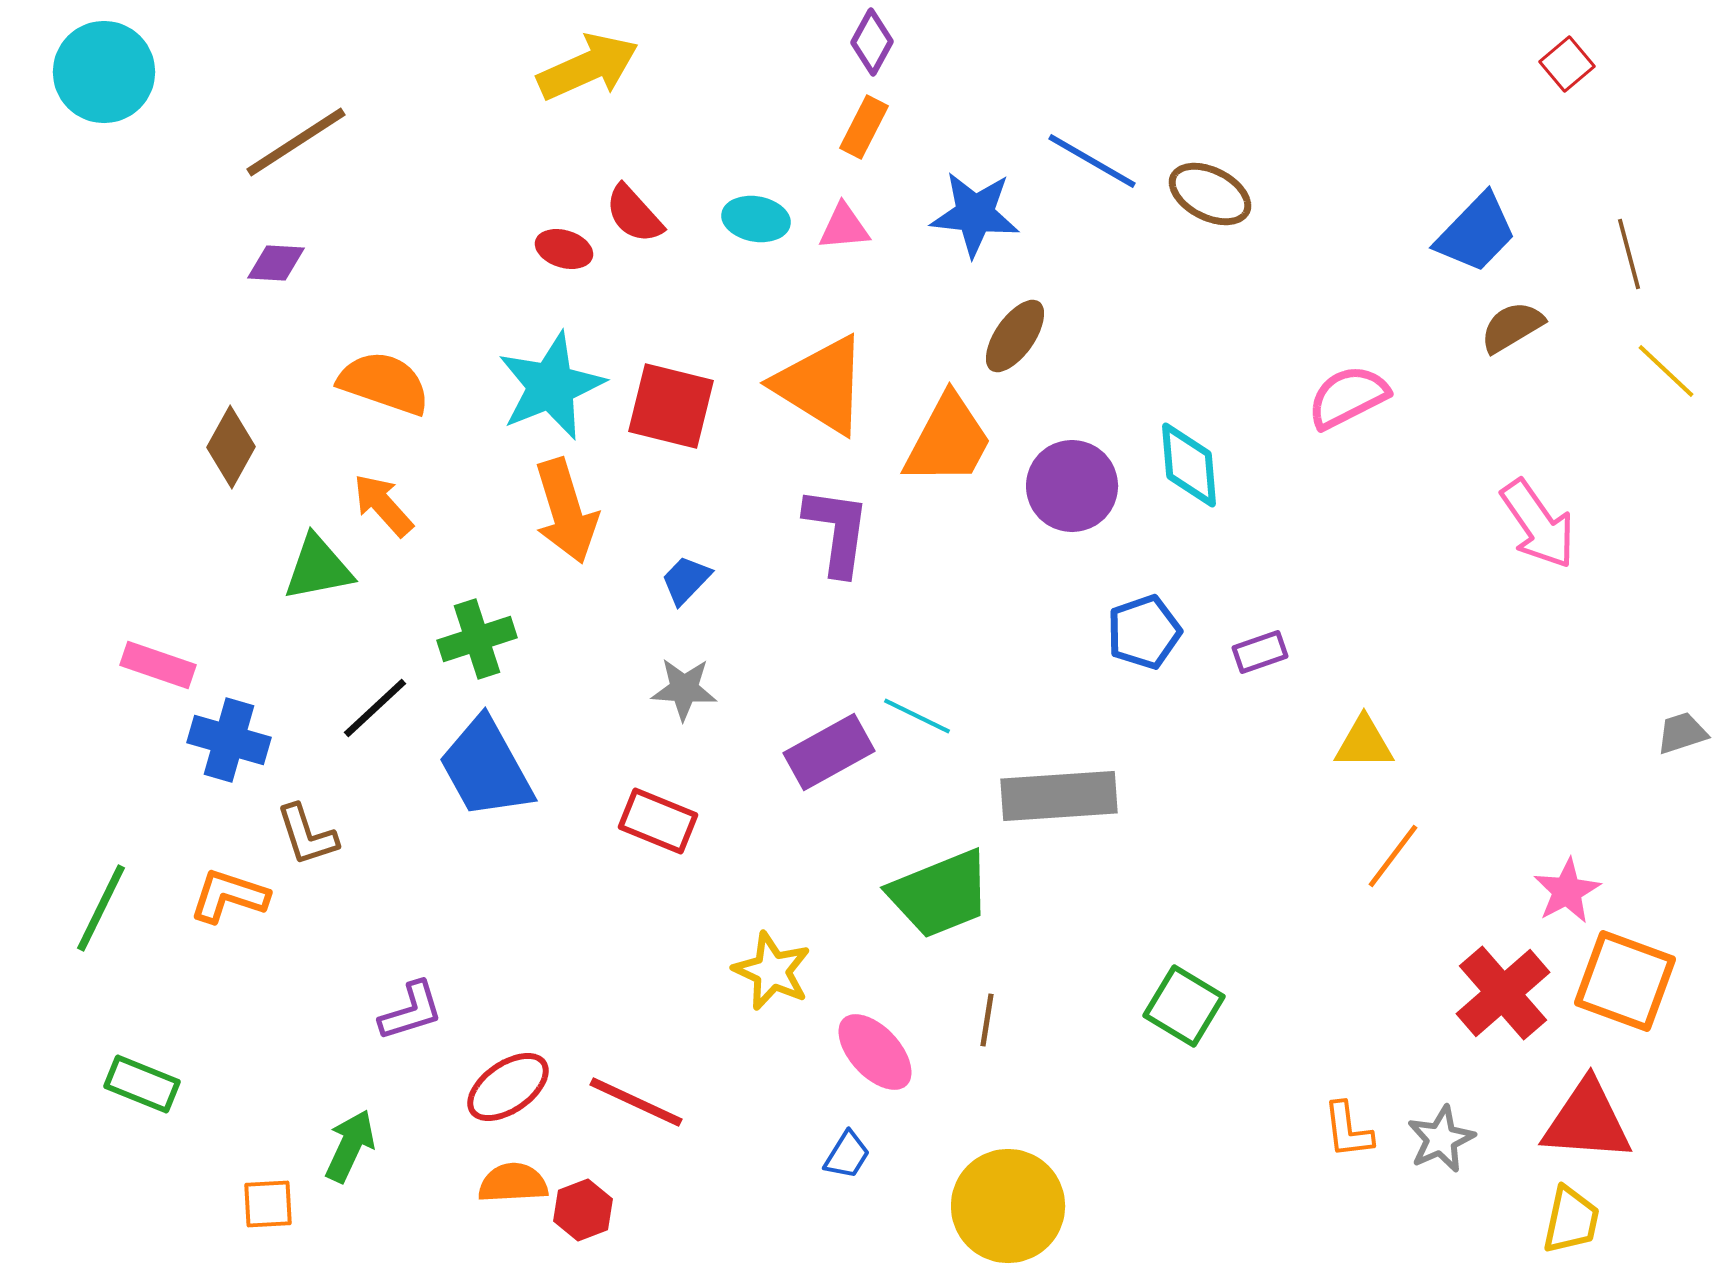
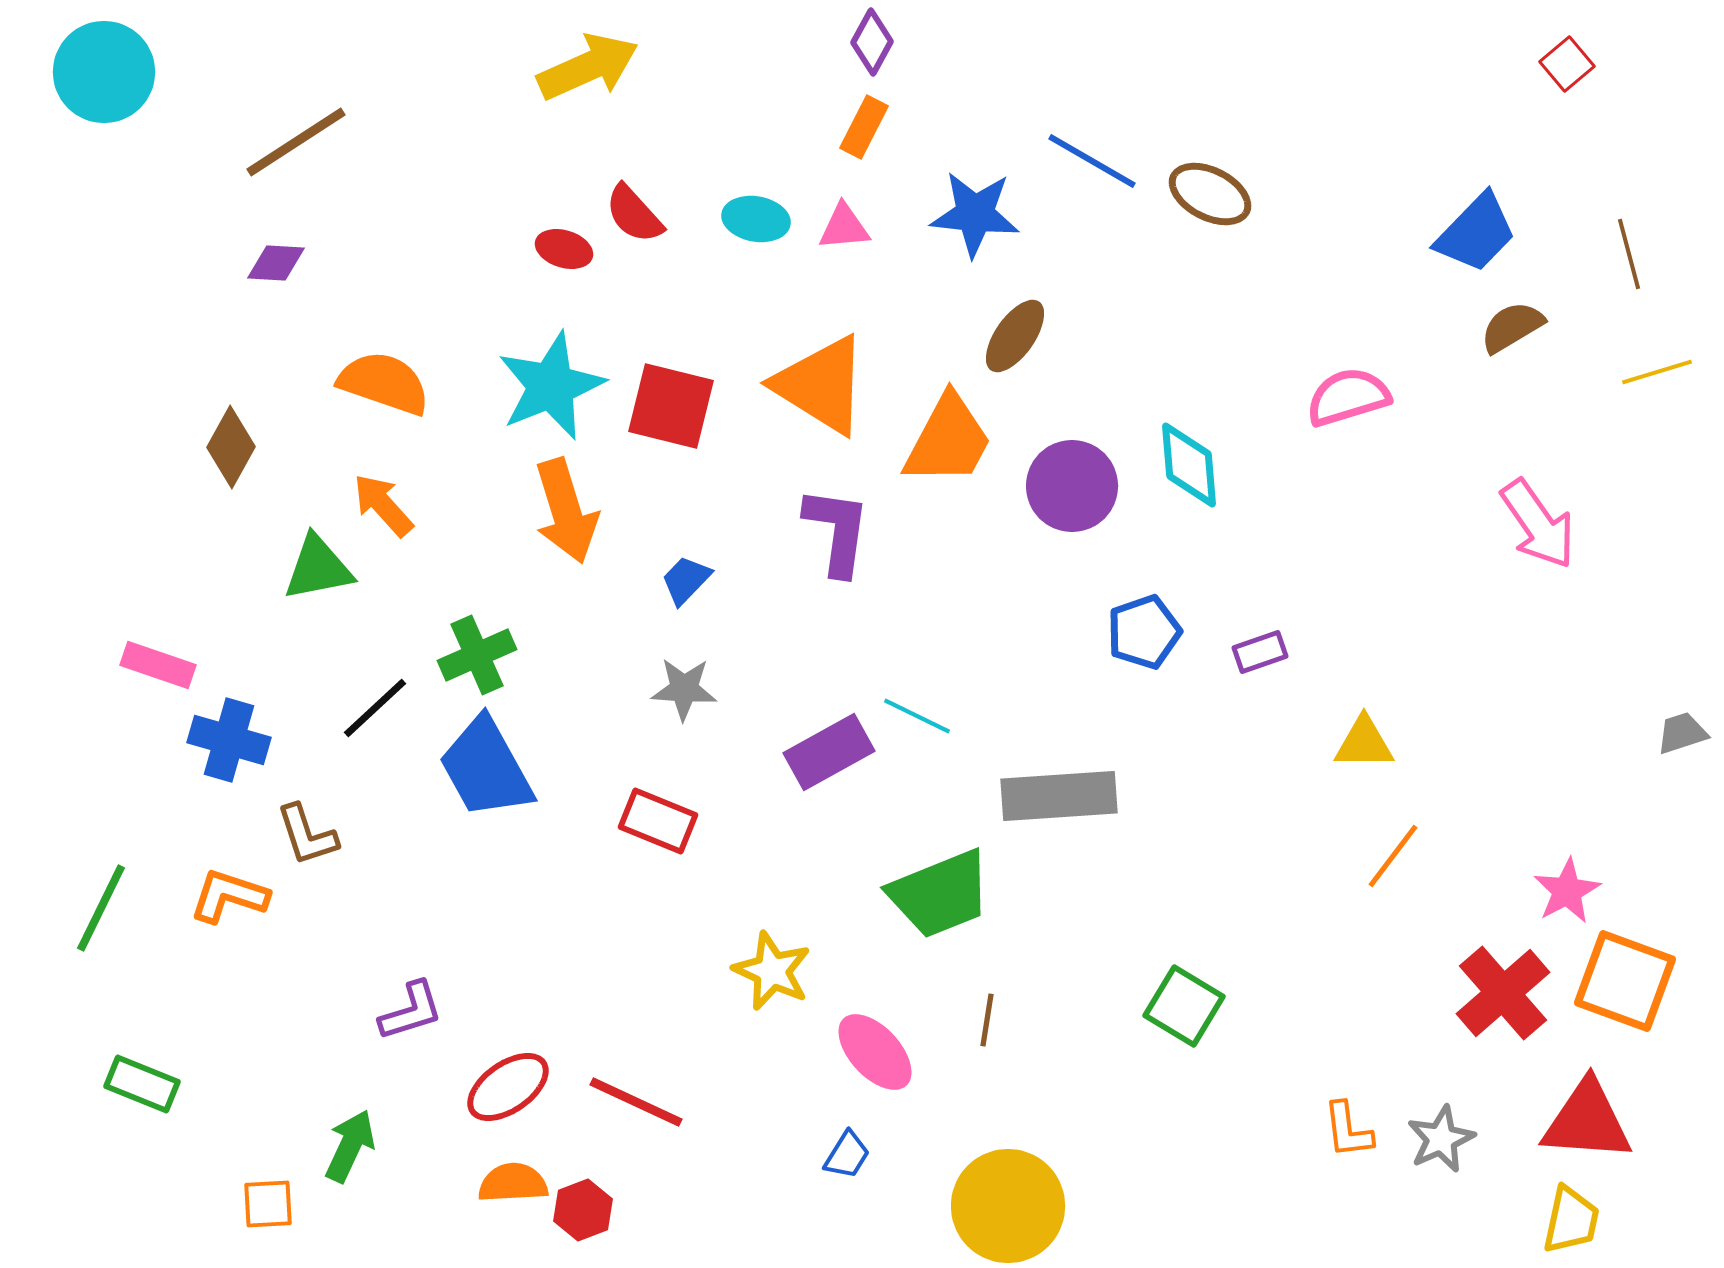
yellow line at (1666, 371): moved 9 px left, 1 px down; rotated 60 degrees counterclockwise
pink semicircle at (1348, 397): rotated 10 degrees clockwise
green cross at (477, 639): moved 16 px down; rotated 6 degrees counterclockwise
